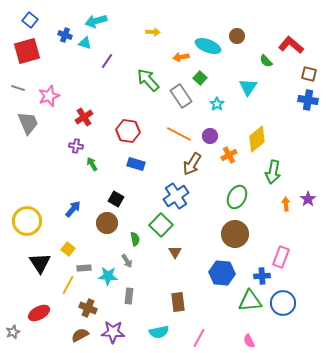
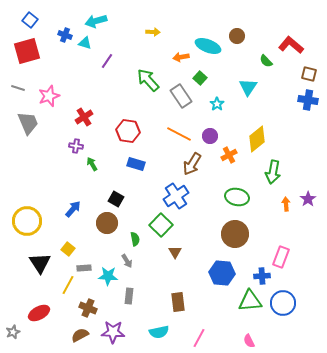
green ellipse at (237, 197): rotated 75 degrees clockwise
